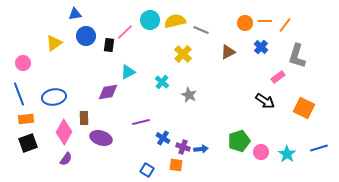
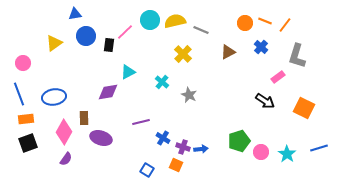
orange line at (265, 21): rotated 24 degrees clockwise
orange square at (176, 165): rotated 16 degrees clockwise
